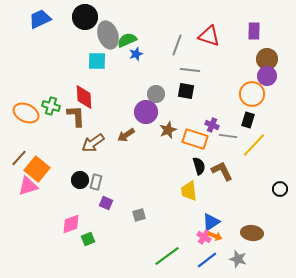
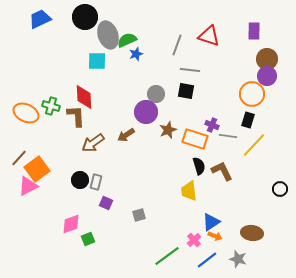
orange square at (37, 169): rotated 15 degrees clockwise
pink triangle at (28, 186): rotated 10 degrees counterclockwise
pink cross at (204, 237): moved 10 px left, 3 px down; rotated 16 degrees clockwise
